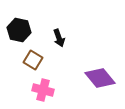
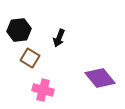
black hexagon: rotated 20 degrees counterclockwise
black arrow: rotated 42 degrees clockwise
brown square: moved 3 px left, 2 px up
